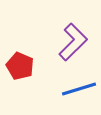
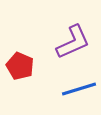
purple L-shape: rotated 21 degrees clockwise
